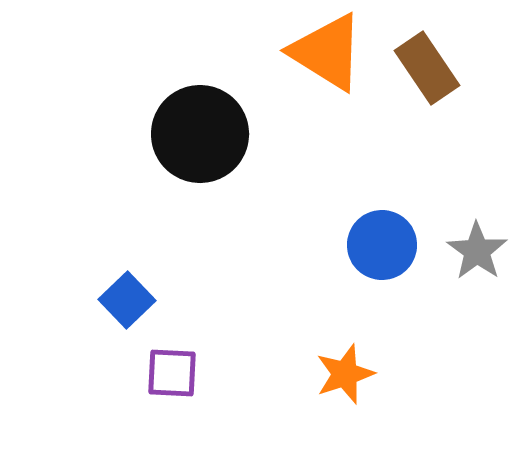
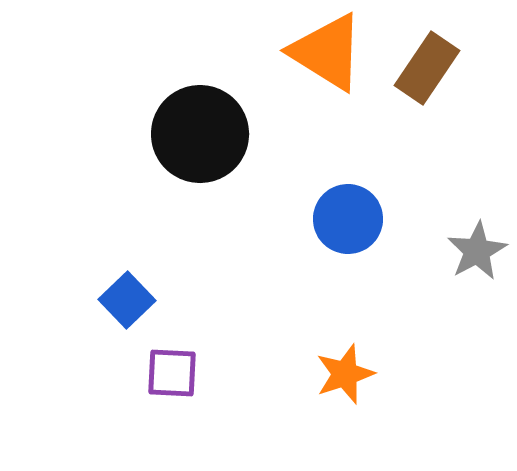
brown rectangle: rotated 68 degrees clockwise
blue circle: moved 34 px left, 26 px up
gray star: rotated 8 degrees clockwise
